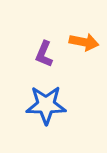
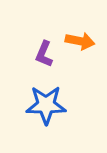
orange arrow: moved 4 px left, 1 px up
